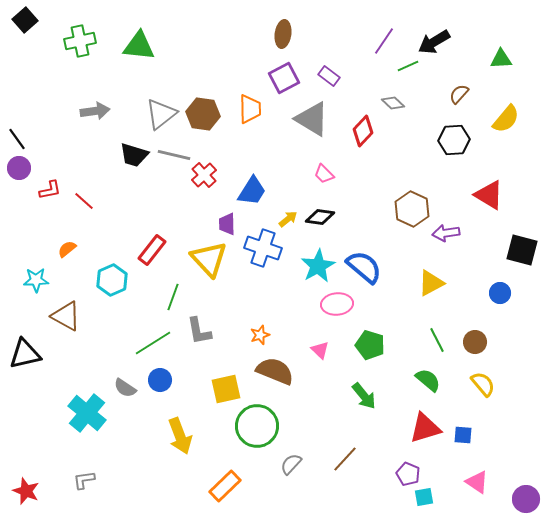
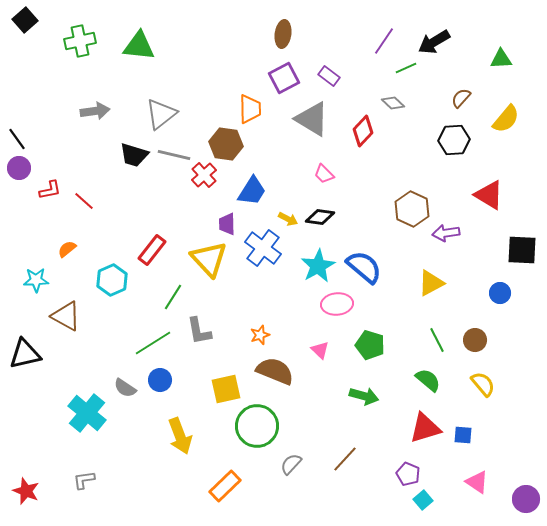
green line at (408, 66): moved 2 px left, 2 px down
brown semicircle at (459, 94): moved 2 px right, 4 px down
brown hexagon at (203, 114): moved 23 px right, 30 px down
yellow arrow at (288, 219): rotated 66 degrees clockwise
blue cross at (263, 248): rotated 18 degrees clockwise
black square at (522, 250): rotated 12 degrees counterclockwise
green line at (173, 297): rotated 12 degrees clockwise
brown circle at (475, 342): moved 2 px up
green arrow at (364, 396): rotated 36 degrees counterclockwise
cyan square at (424, 497): moved 1 px left, 3 px down; rotated 30 degrees counterclockwise
